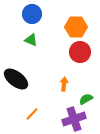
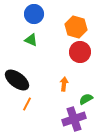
blue circle: moved 2 px right
orange hexagon: rotated 15 degrees clockwise
black ellipse: moved 1 px right, 1 px down
orange line: moved 5 px left, 10 px up; rotated 16 degrees counterclockwise
